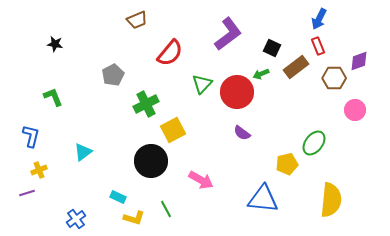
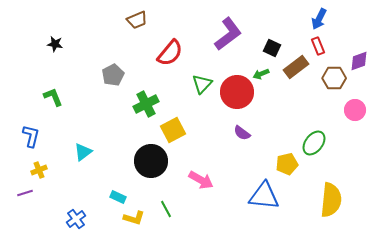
purple line: moved 2 px left
blue triangle: moved 1 px right, 3 px up
